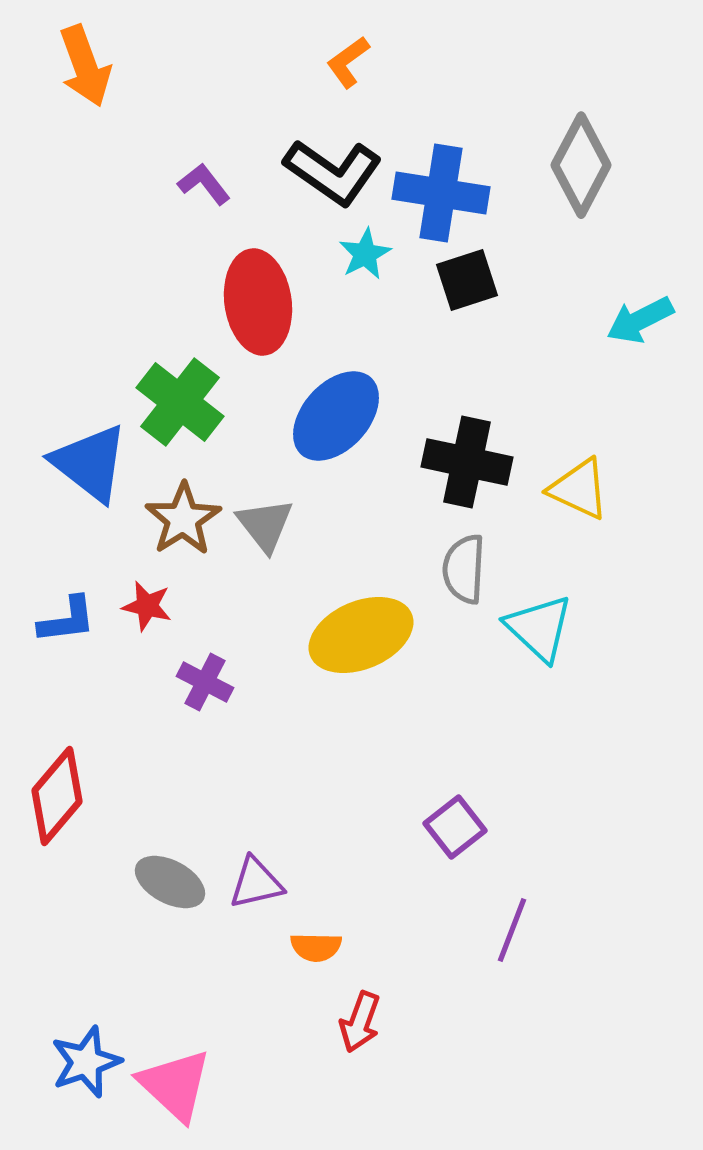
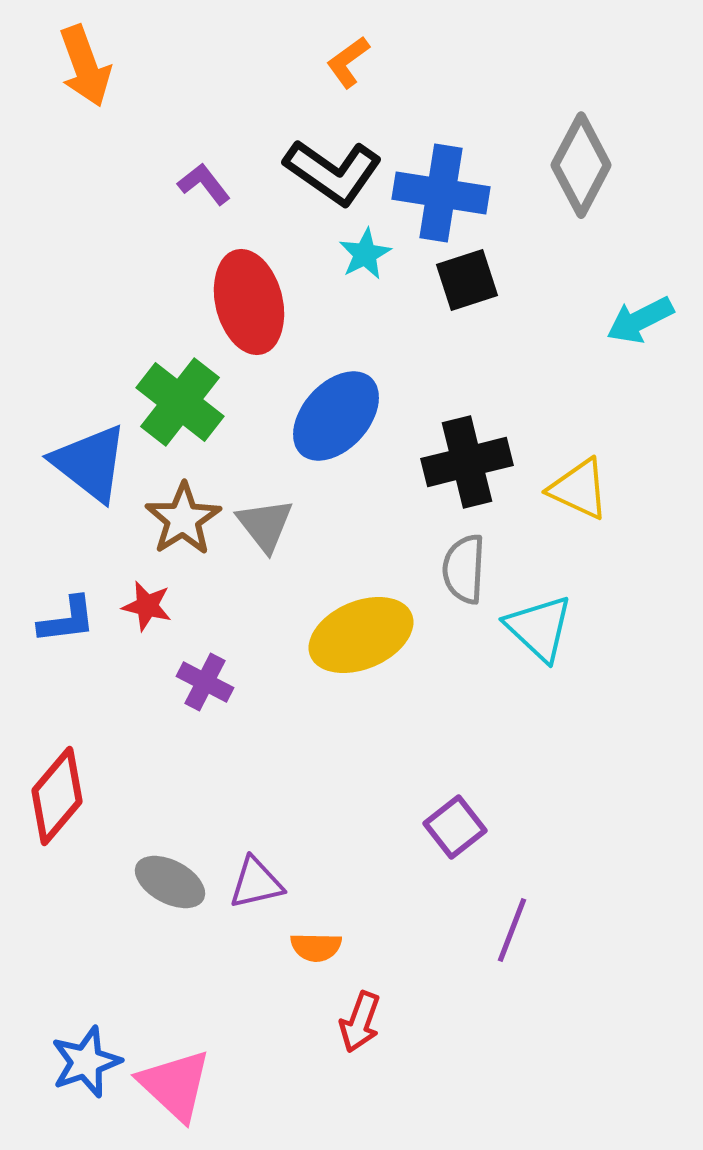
red ellipse: moved 9 px left; rotated 6 degrees counterclockwise
black cross: rotated 26 degrees counterclockwise
